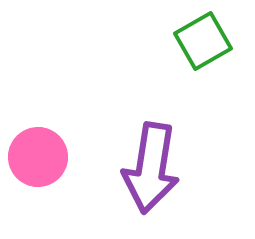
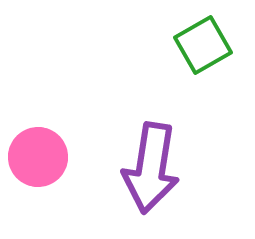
green square: moved 4 px down
